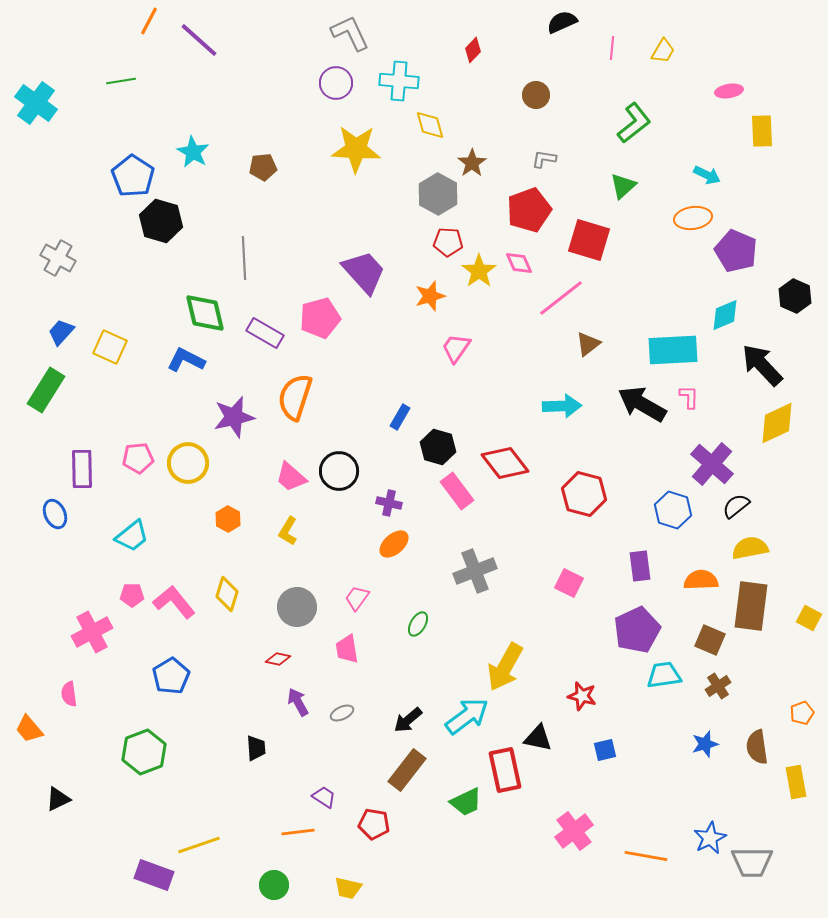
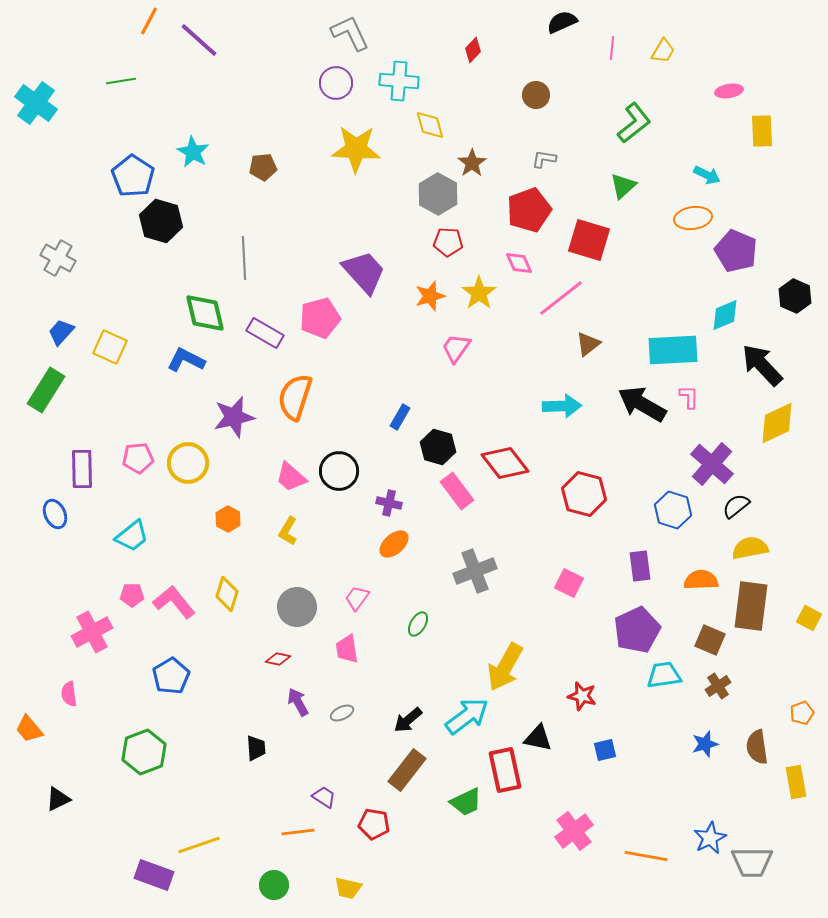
yellow star at (479, 271): moved 22 px down
